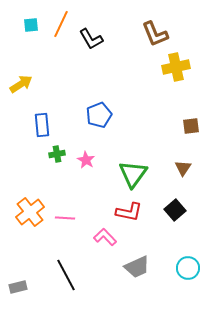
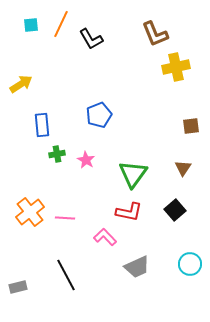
cyan circle: moved 2 px right, 4 px up
